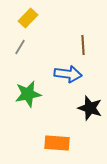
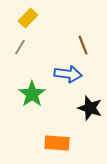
brown line: rotated 18 degrees counterclockwise
green star: moved 4 px right; rotated 24 degrees counterclockwise
